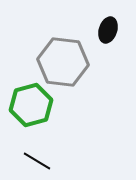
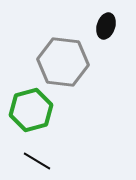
black ellipse: moved 2 px left, 4 px up
green hexagon: moved 5 px down
